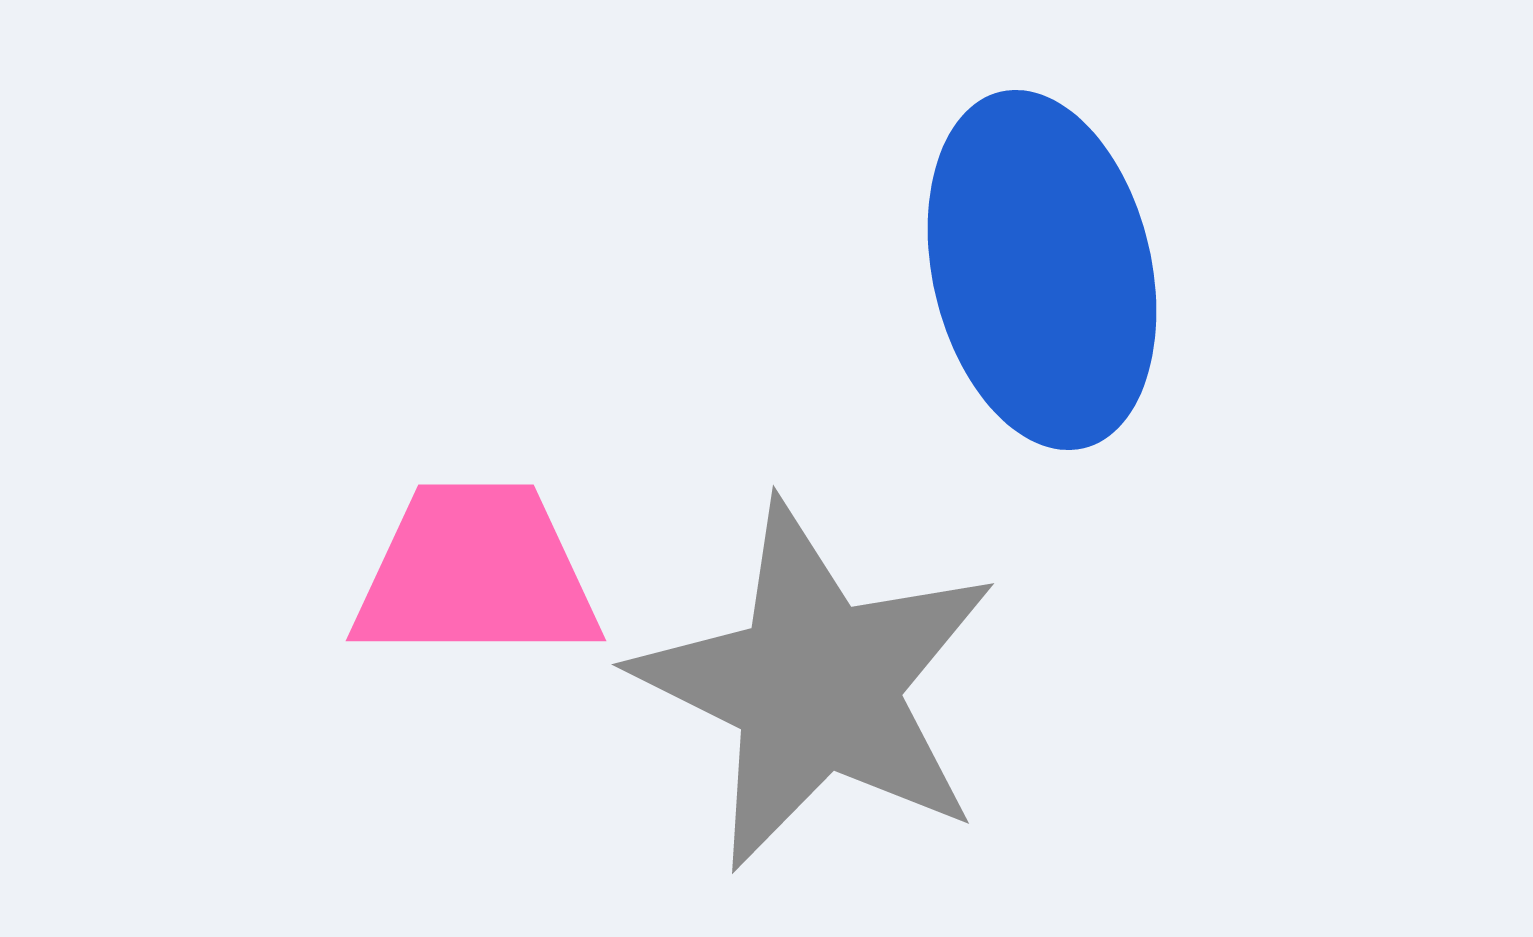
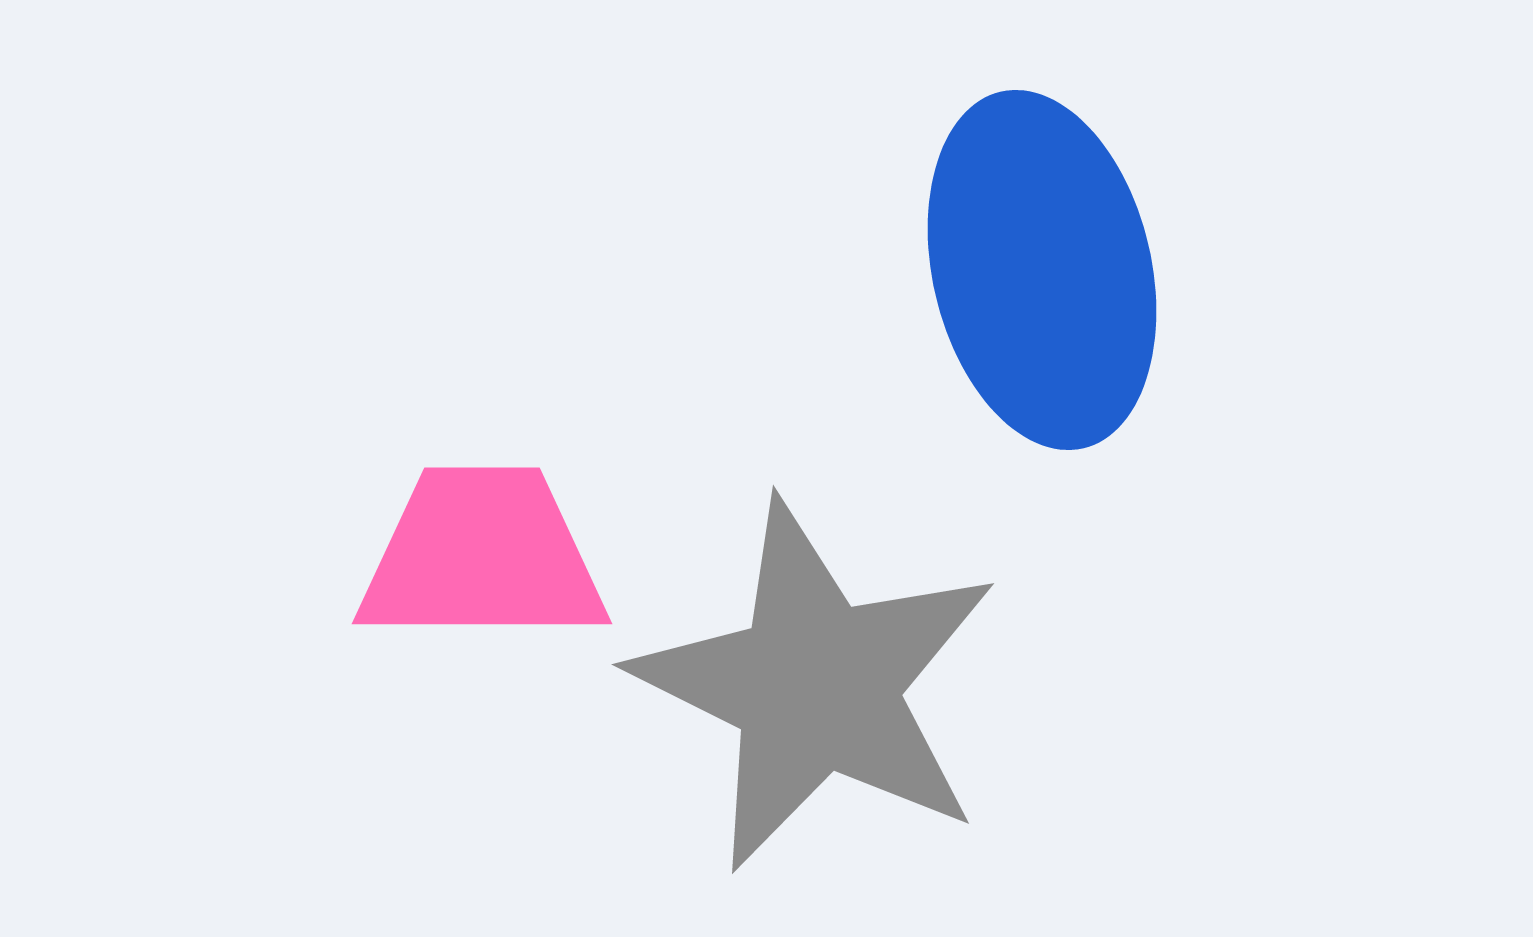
pink trapezoid: moved 6 px right, 17 px up
